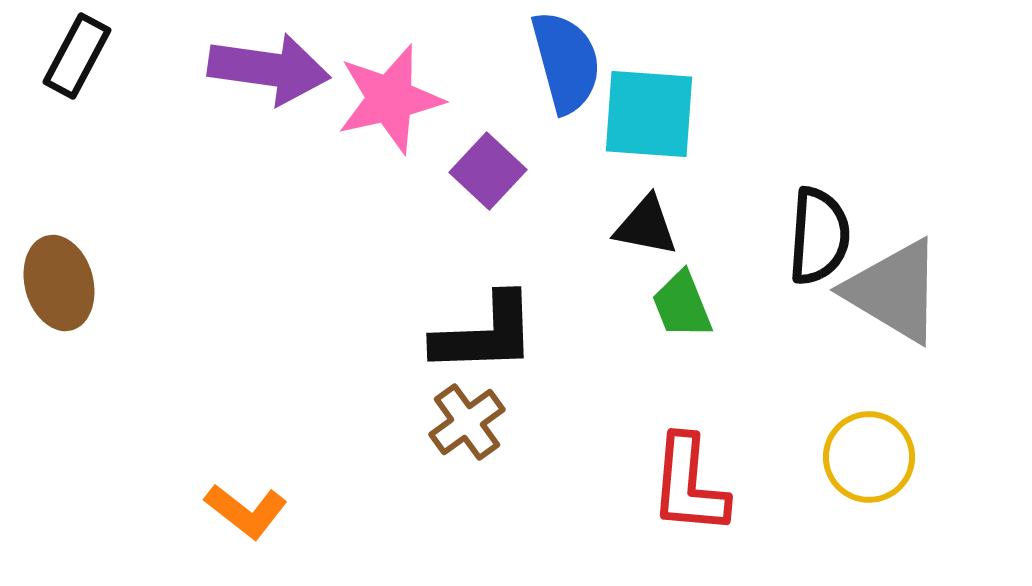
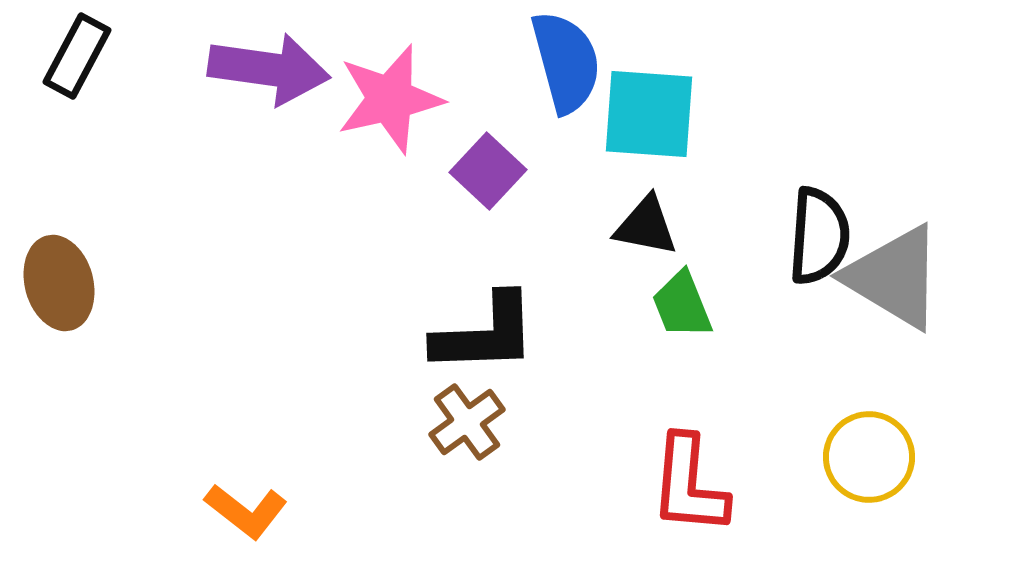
gray triangle: moved 14 px up
